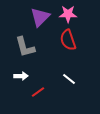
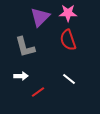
pink star: moved 1 px up
